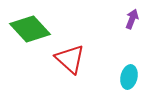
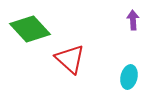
purple arrow: moved 1 px right, 1 px down; rotated 24 degrees counterclockwise
